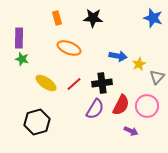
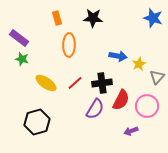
purple rectangle: rotated 54 degrees counterclockwise
orange ellipse: moved 3 px up; rotated 70 degrees clockwise
red line: moved 1 px right, 1 px up
red semicircle: moved 5 px up
purple arrow: rotated 136 degrees clockwise
